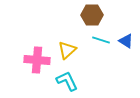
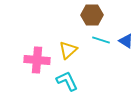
yellow triangle: moved 1 px right
